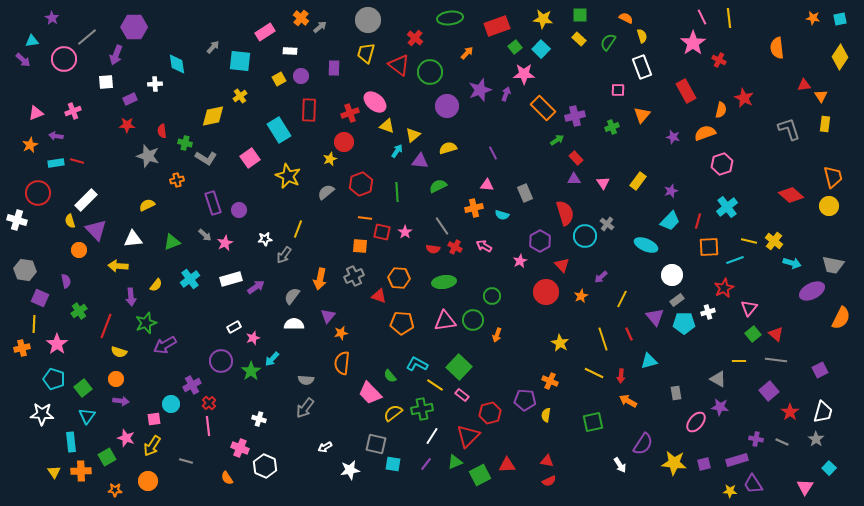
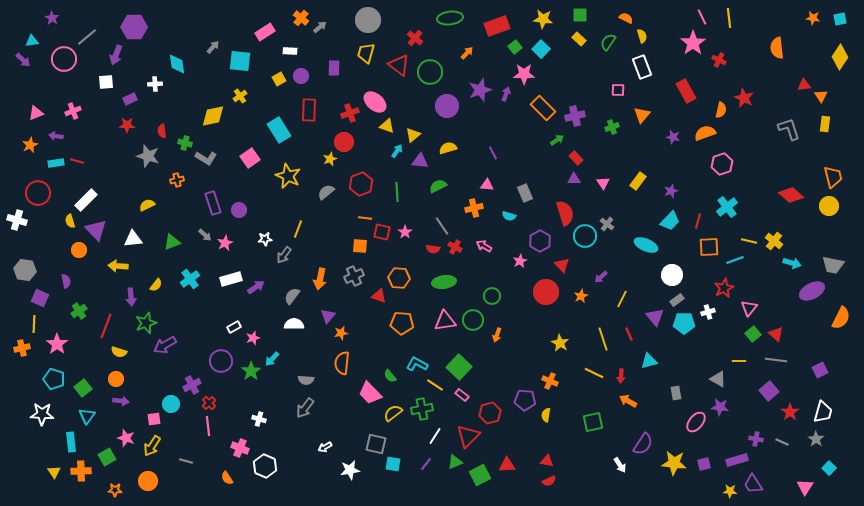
cyan semicircle at (502, 215): moved 7 px right, 1 px down
white line at (432, 436): moved 3 px right
